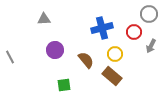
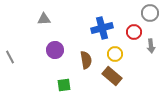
gray circle: moved 1 px right, 1 px up
gray arrow: rotated 32 degrees counterclockwise
brown semicircle: rotated 30 degrees clockwise
